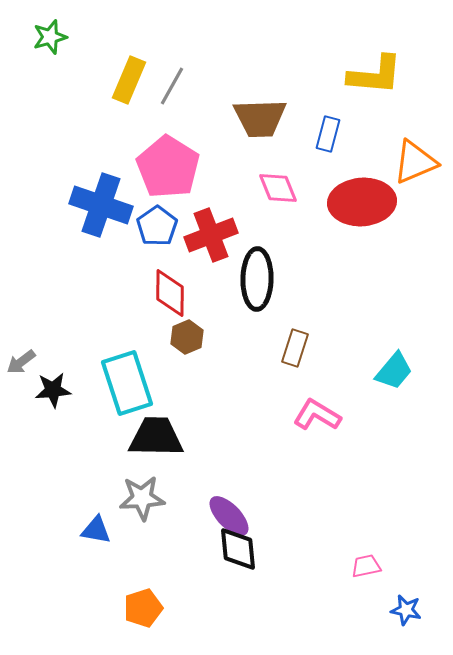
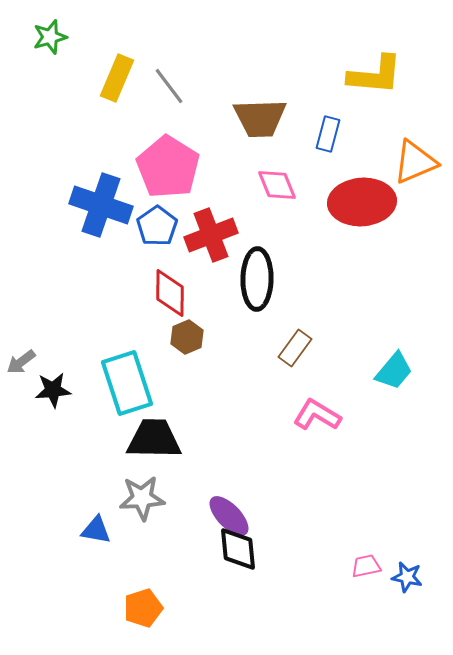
yellow rectangle: moved 12 px left, 2 px up
gray line: moved 3 px left; rotated 66 degrees counterclockwise
pink diamond: moved 1 px left, 3 px up
brown rectangle: rotated 18 degrees clockwise
black trapezoid: moved 2 px left, 2 px down
blue star: moved 1 px right, 33 px up
